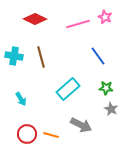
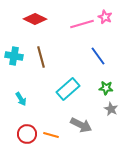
pink line: moved 4 px right
